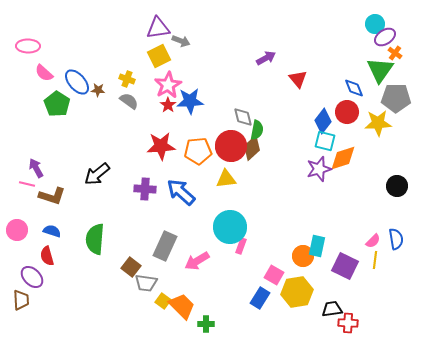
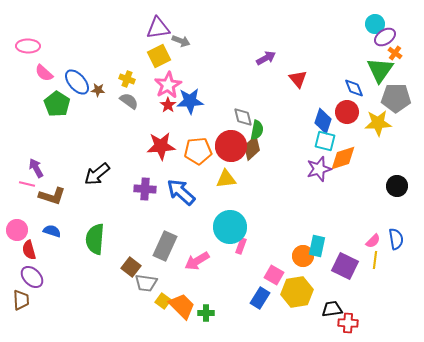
blue diamond at (323, 121): rotated 20 degrees counterclockwise
red semicircle at (47, 256): moved 18 px left, 6 px up
green cross at (206, 324): moved 11 px up
